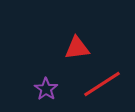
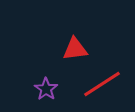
red triangle: moved 2 px left, 1 px down
